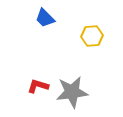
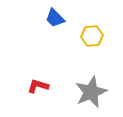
blue trapezoid: moved 10 px right
gray star: moved 19 px right; rotated 16 degrees counterclockwise
